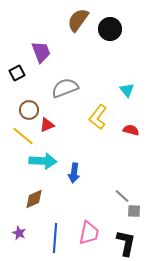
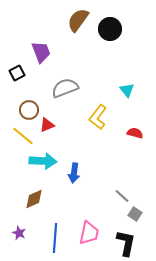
red semicircle: moved 4 px right, 3 px down
gray square: moved 1 px right, 3 px down; rotated 32 degrees clockwise
